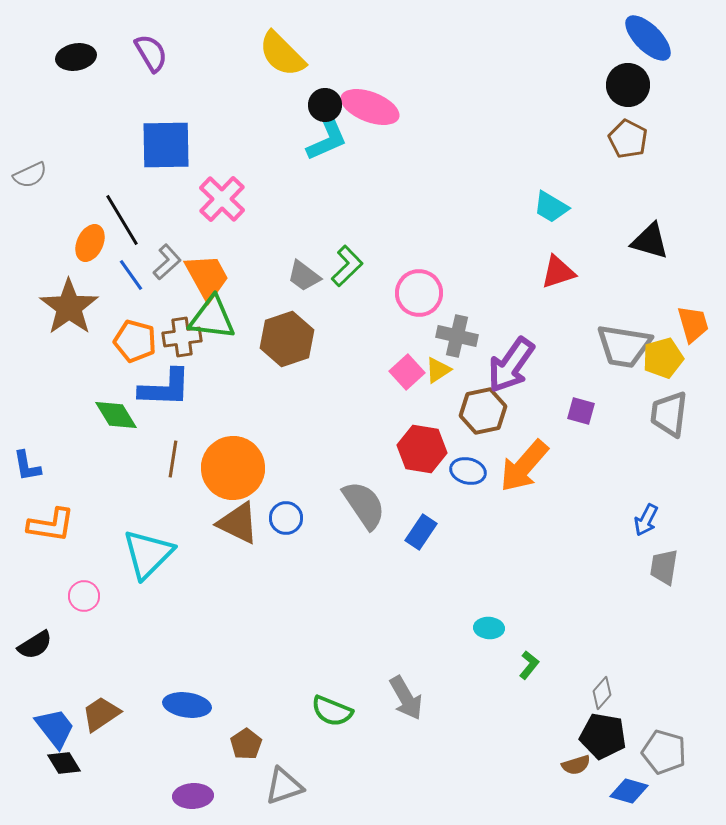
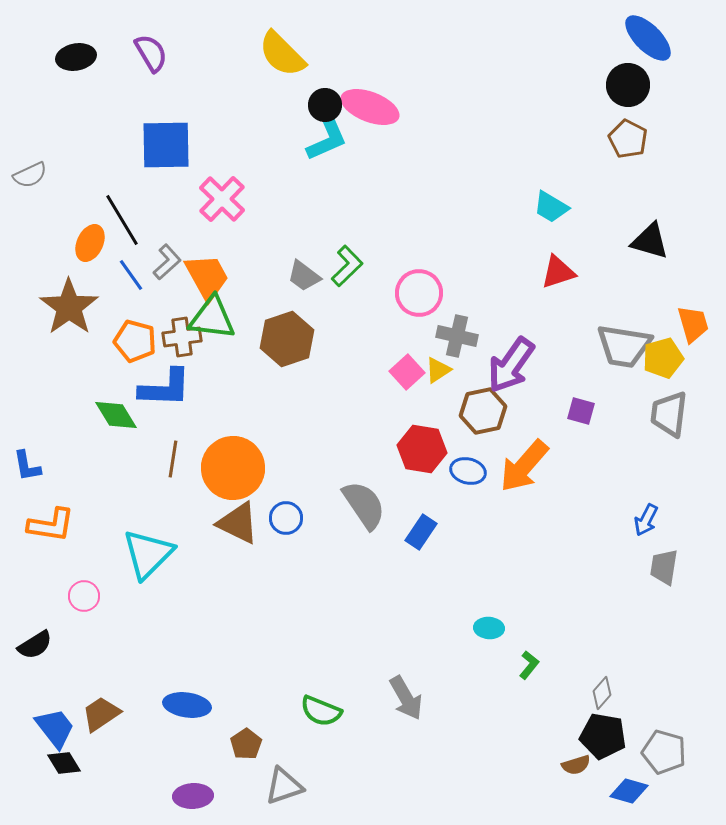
green semicircle at (332, 711): moved 11 px left
